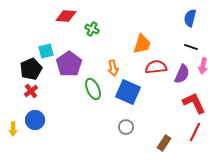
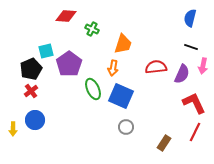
orange trapezoid: moved 19 px left
orange arrow: rotated 21 degrees clockwise
blue square: moved 7 px left, 4 px down
